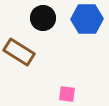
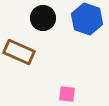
blue hexagon: rotated 20 degrees clockwise
brown rectangle: rotated 8 degrees counterclockwise
